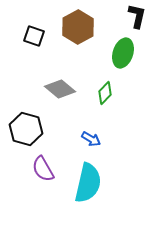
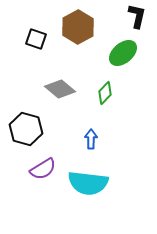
black square: moved 2 px right, 3 px down
green ellipse: rotated 32 degrees clockwise
blue arrow: rotated 120 degrees counterclockwise
purple semicircle: rotated 92 degrees counterclockwise
cyan semicircle: rotated 84 degrees clockwise
